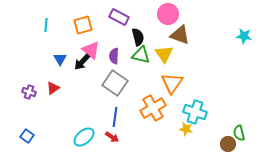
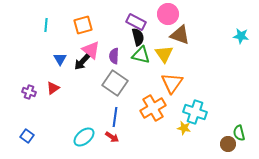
purple rectangle: moved 17 px right, 5 px down
cyan star: moved 3 px left
yellow star: moved 2 px left, 1 px up
